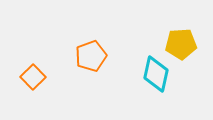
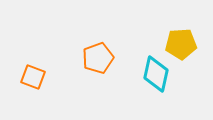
orange pentagon: moved 7 px right, 2 px down
orange square: rotated 25 degrees counterclockwise
